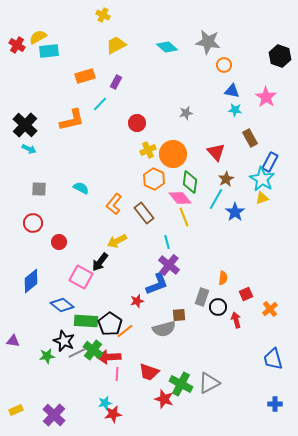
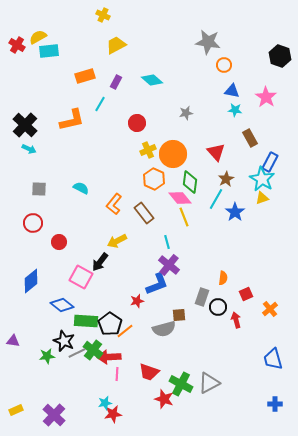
cyan diamond at (167, 47): moved 15 px left, 33 px down
cyan line at (100, 104): rotated 14 degrees counterclockwise
